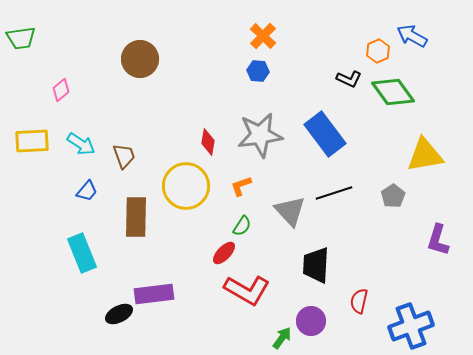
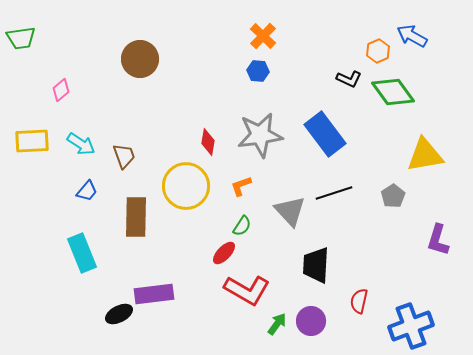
green arrow: moved 5 px left, 14 px up
